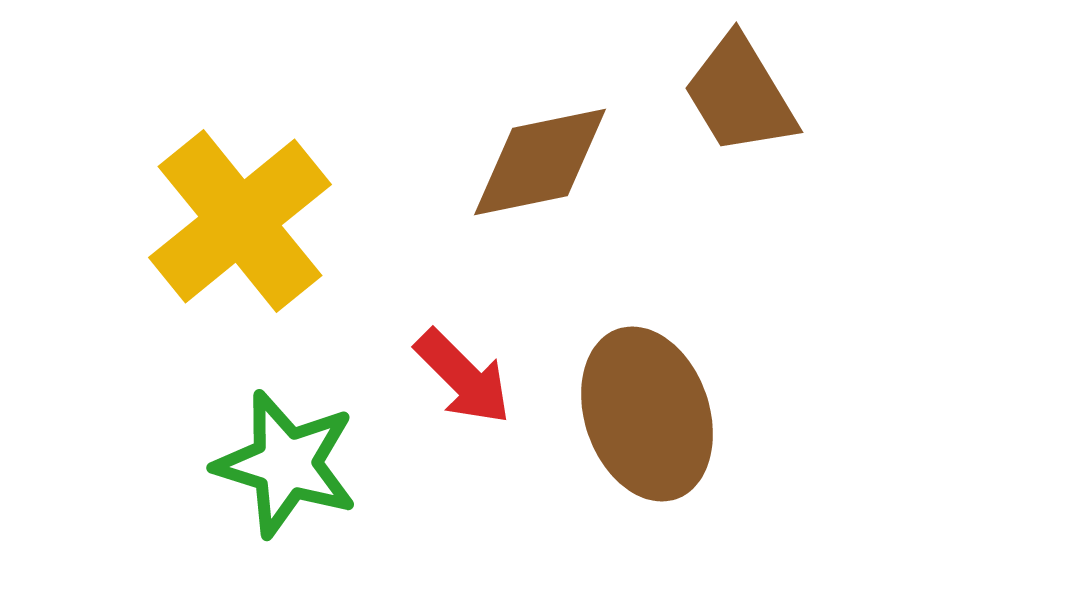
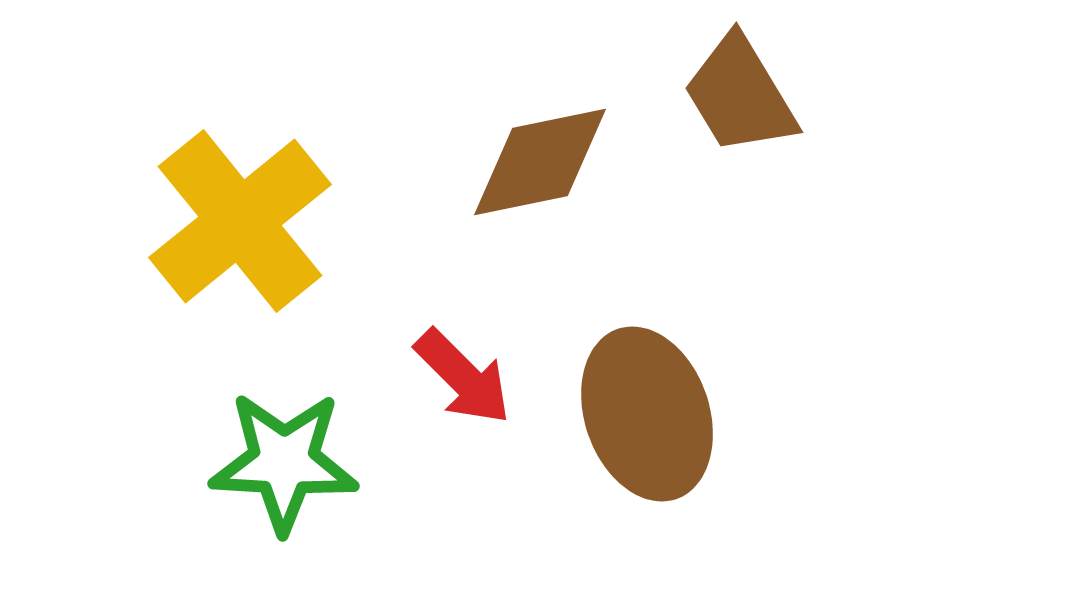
green star: moved 2 px left, 2 px up; rotated 14 degrees counterclockwise
